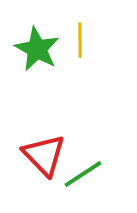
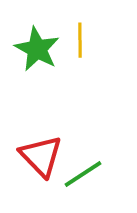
red triangle: moved 3 px left, 1 px down
